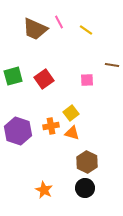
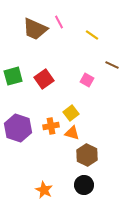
yellow line: moved 6 px right, 5 px down
brown line: rotated 16 degrees clockwise
pink square: rotated 32 degrees clockwise
purple hexagon: moved 3 px up
brown hexagon: moved 7 px up
black circle: moved 1 px left, 3 px up
